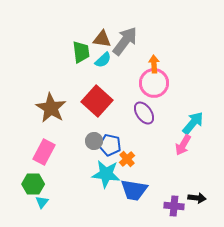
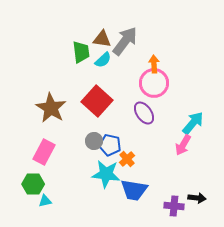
cyan triangle: moved 3 px right, 1 px up; rotated 40 degrees clockwise
